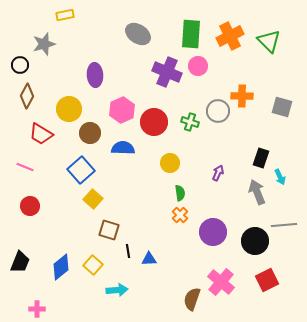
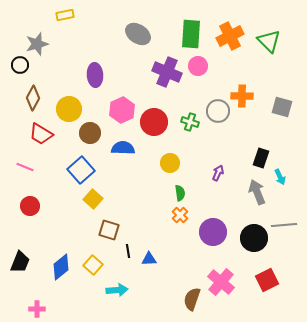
gray star at (44, 44): moved 7 px left
brown diamond at (27, 96): moved 6 px right, 2 px down
black circle at (255, 241): moved 1 px left, 3 px up
